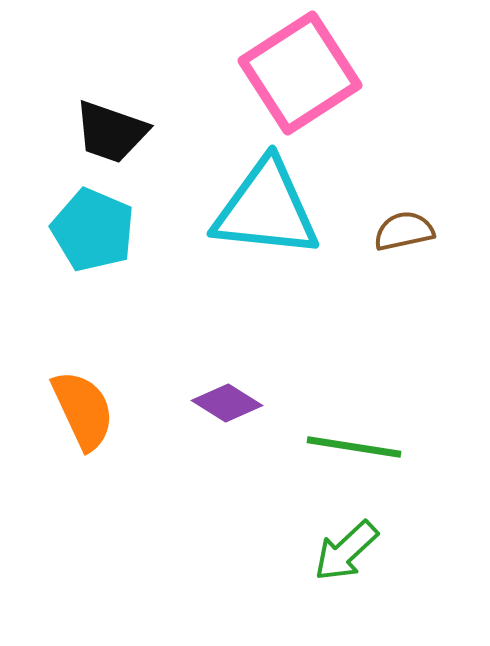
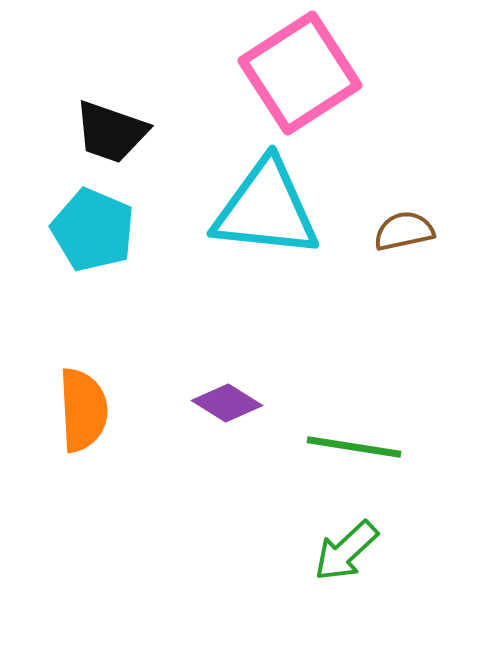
orange semicircle: rotated 22 degrees clockwise
